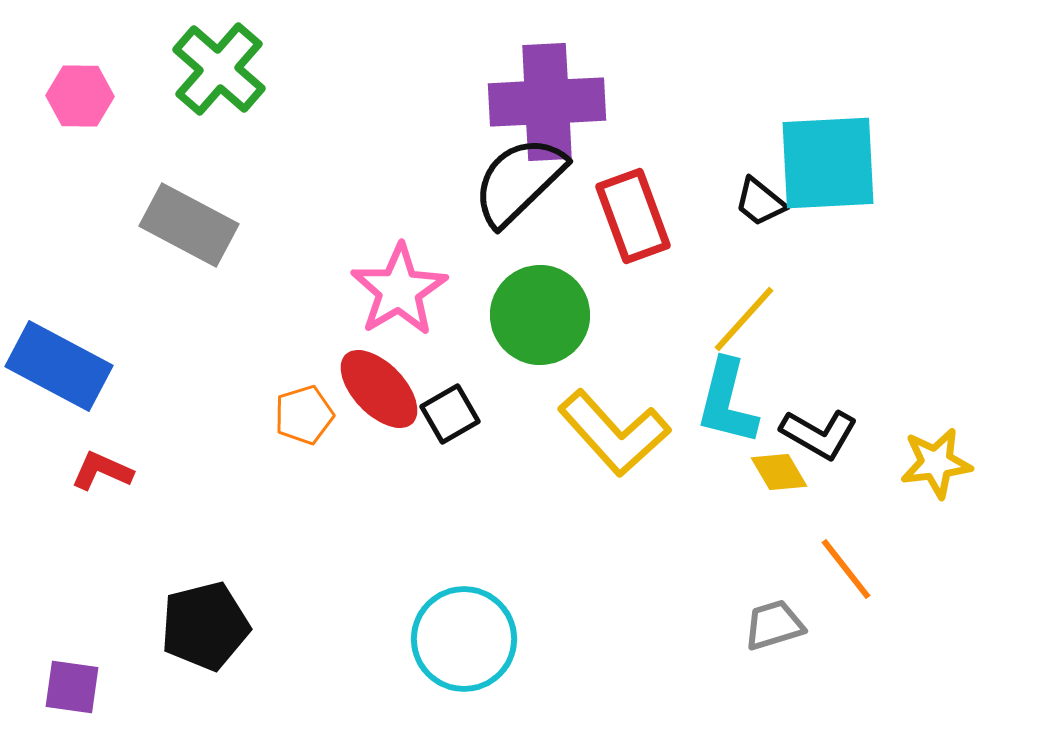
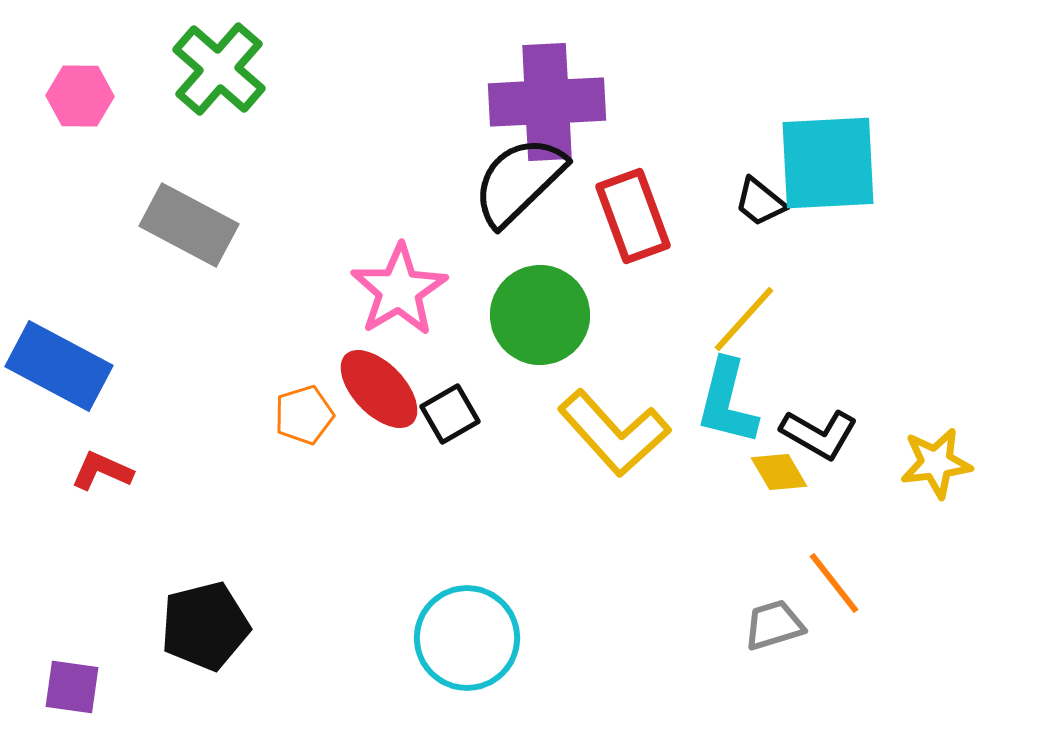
orange line: moved 12 px left, 14 px down
cyan circle: moved 3 px right, 1 px up
